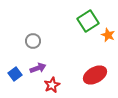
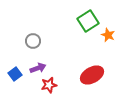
red ellipse: moved 3 px left
red star: moved 3 px left; rotated 14 degrees clockwise
